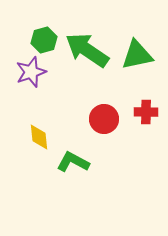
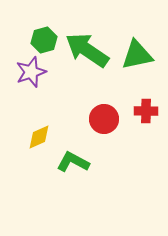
red cross: moved 1 px up
yellow diamond: rotated 72 degrees clockwise
